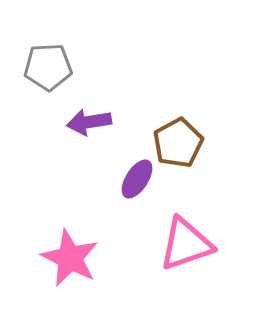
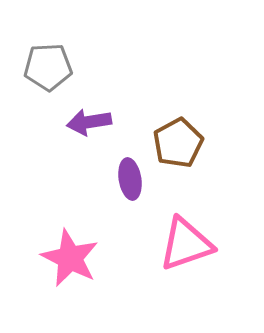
purple ellipse: moved 7 px left; rotated 42 degrees counterclockwise
